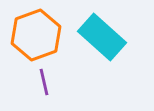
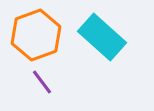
purple line: moved 2 px left; rotated 24 degrees counterclockwise
